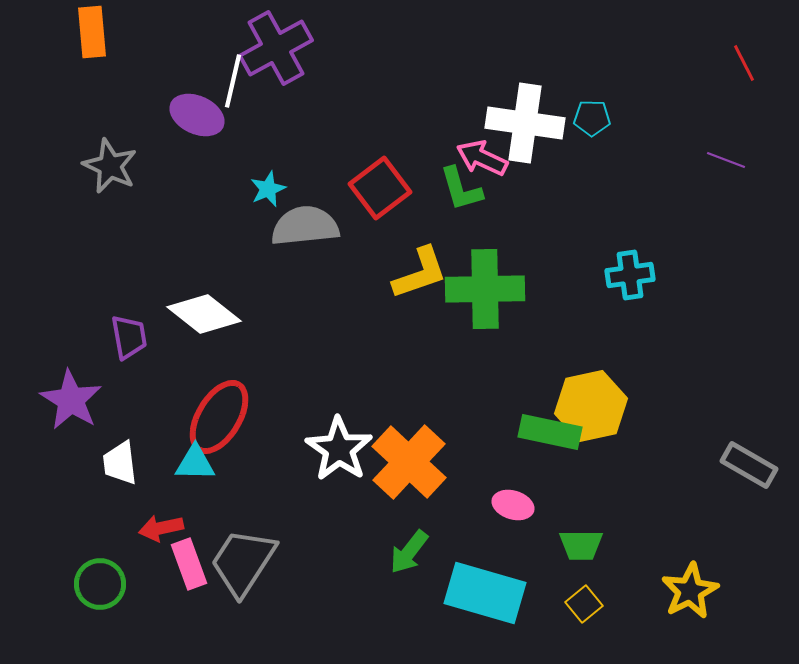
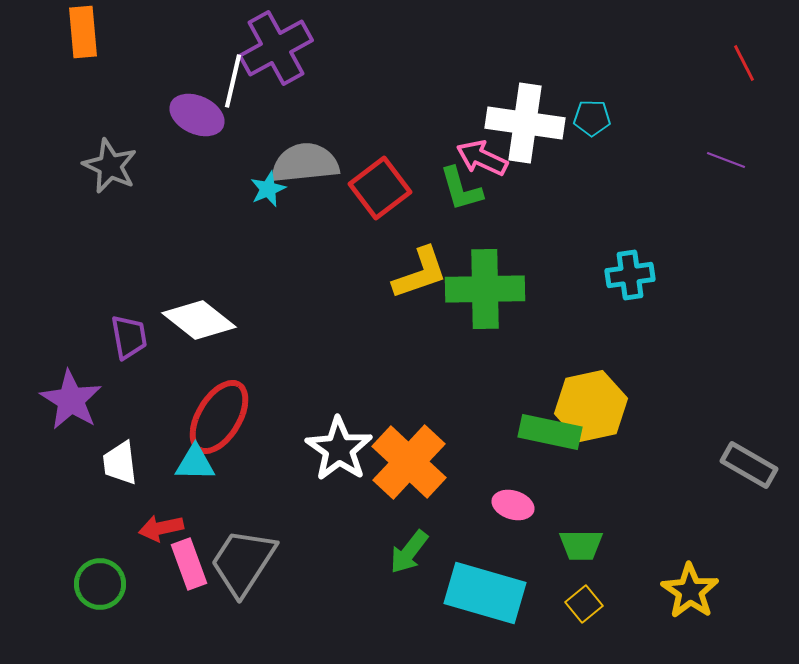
orange rectangle: moved 9 px left
gray semicircle: moved 63 px up
white diamond: moved 5 px left, 6 px down
yellow star: rotated 10 degrees counterclockwise
